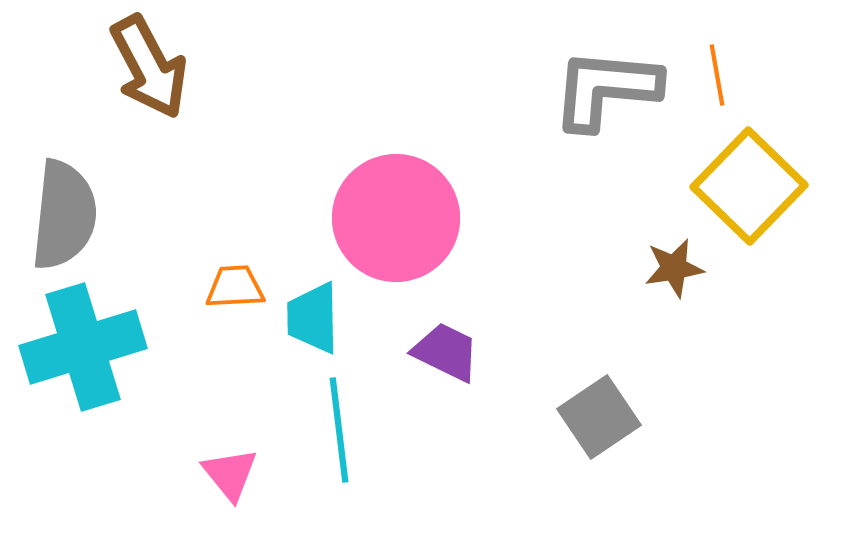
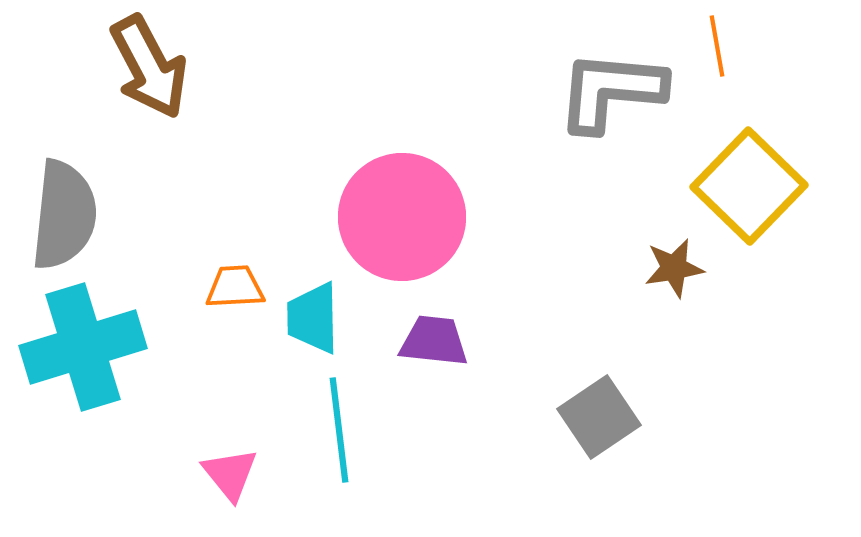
orange line: moved 29 px up
gray L-shape: moved 5 px right, 2 px down
pink circle: moved 6 px right, 1 px up
purple trapezoid: moved 12 px left, 11 px up; rotated 20 degrees counterclockwise
